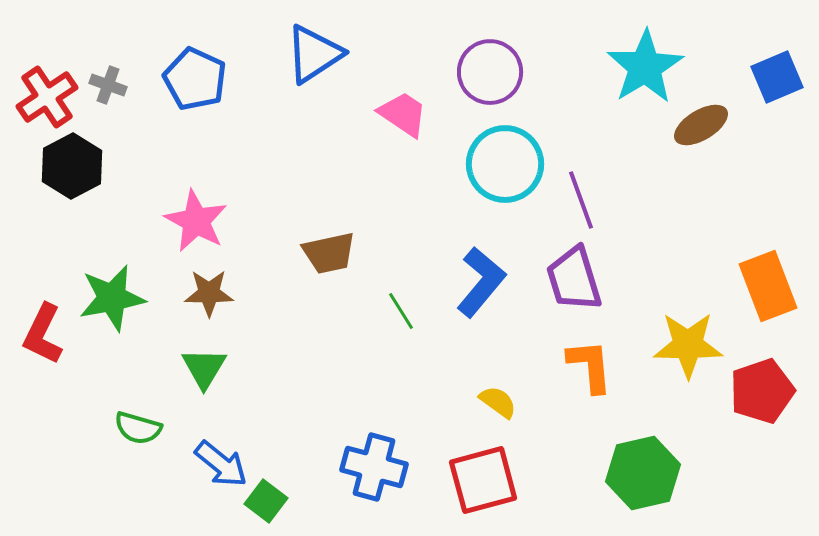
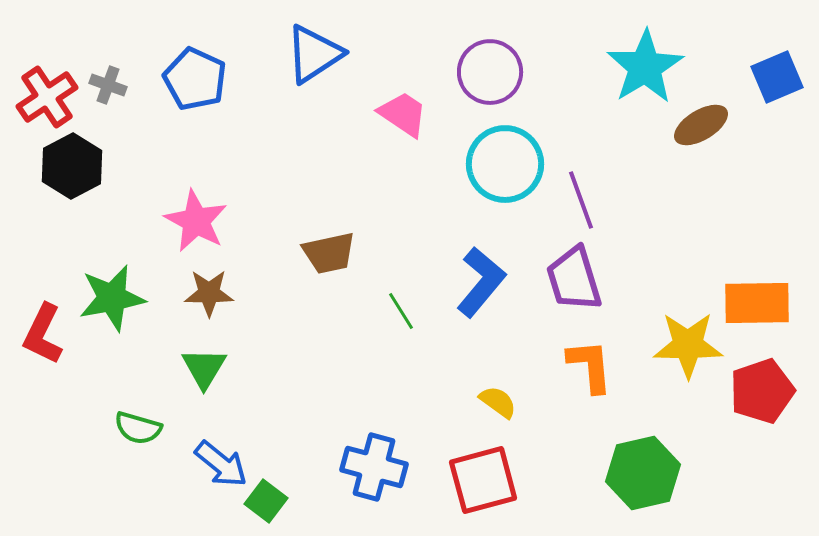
orange rectangle: moved 11 px left, 17 px down; rotated 70 degrees counterclockwise
